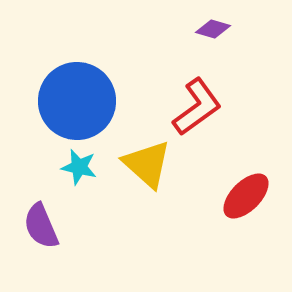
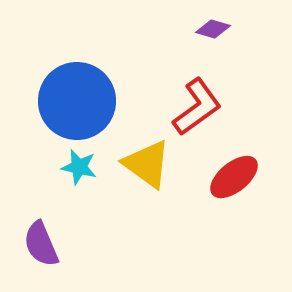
yellow triangle: rotated 6 degrees counterclockwise
red ellipse: moved 12 px left, 19 px up; rotated 6 degrees clockwise
purple semicircle: moved 18 px down
